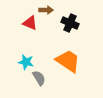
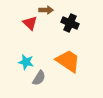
red triangle: rotated 21 degrees clockwise
gray semicircle: rotated 63 degrees clockwise
